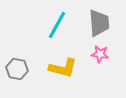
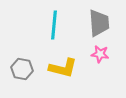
cyan line: moved 3 px left; rotated 24 degrees counterclockwise
gray hexagon: moved 5 px right
